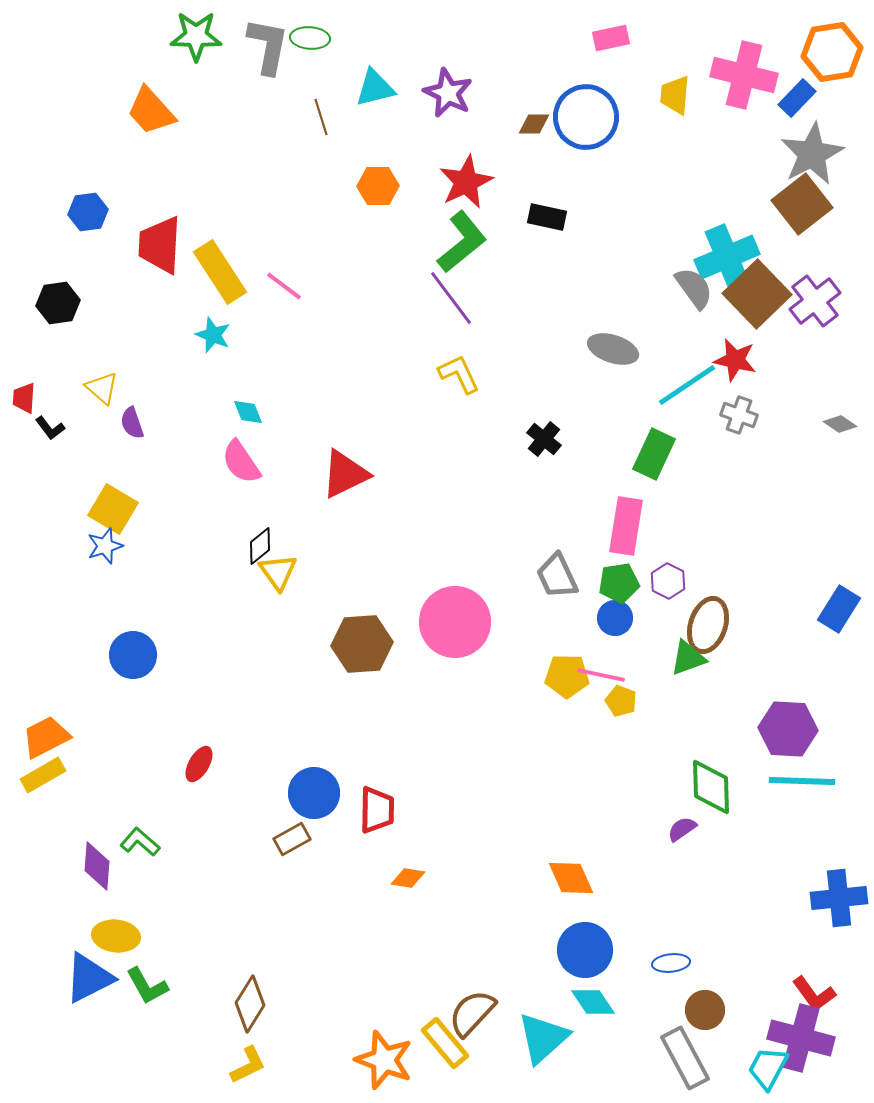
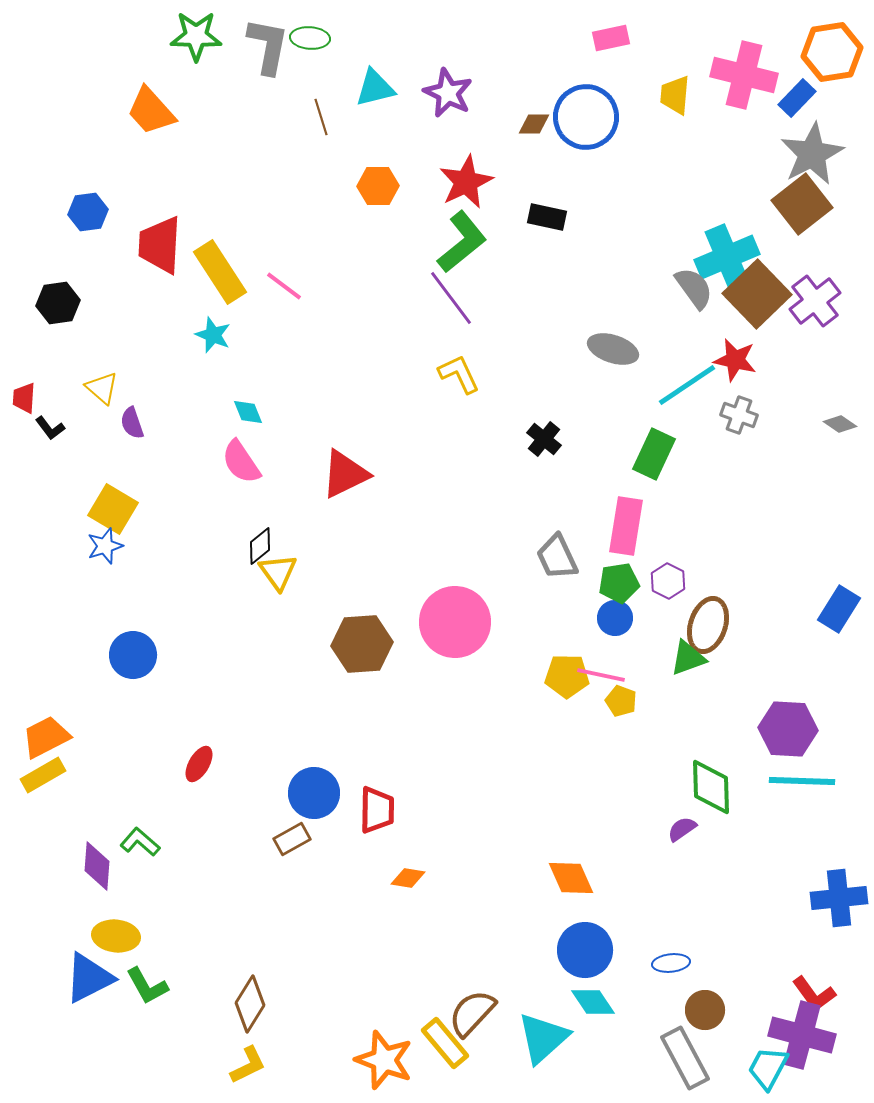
gray trapezoid at (557, 576): moved 19 px up
purple cross at (801, 1038): moved 1 px right, 3 px up
